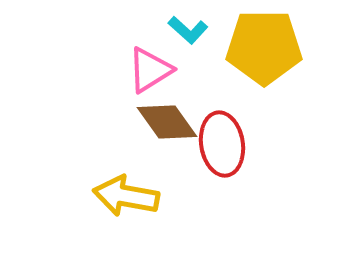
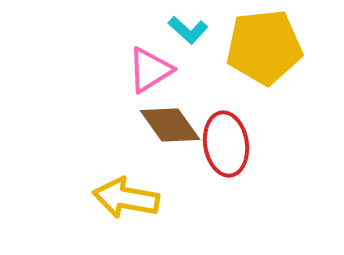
yellow pentagon: rotated 6 degrees counterclockwise
brown diamond: moved 3 px right, 3 px down
red ellipse: moved 4 px right
yellow arrow: moved 2 px down
